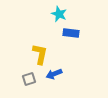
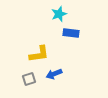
cyan star: rotated 28 degrees clockwise
yellow L-shape: moved 1 px left; rotated 70 degrees clockwise
